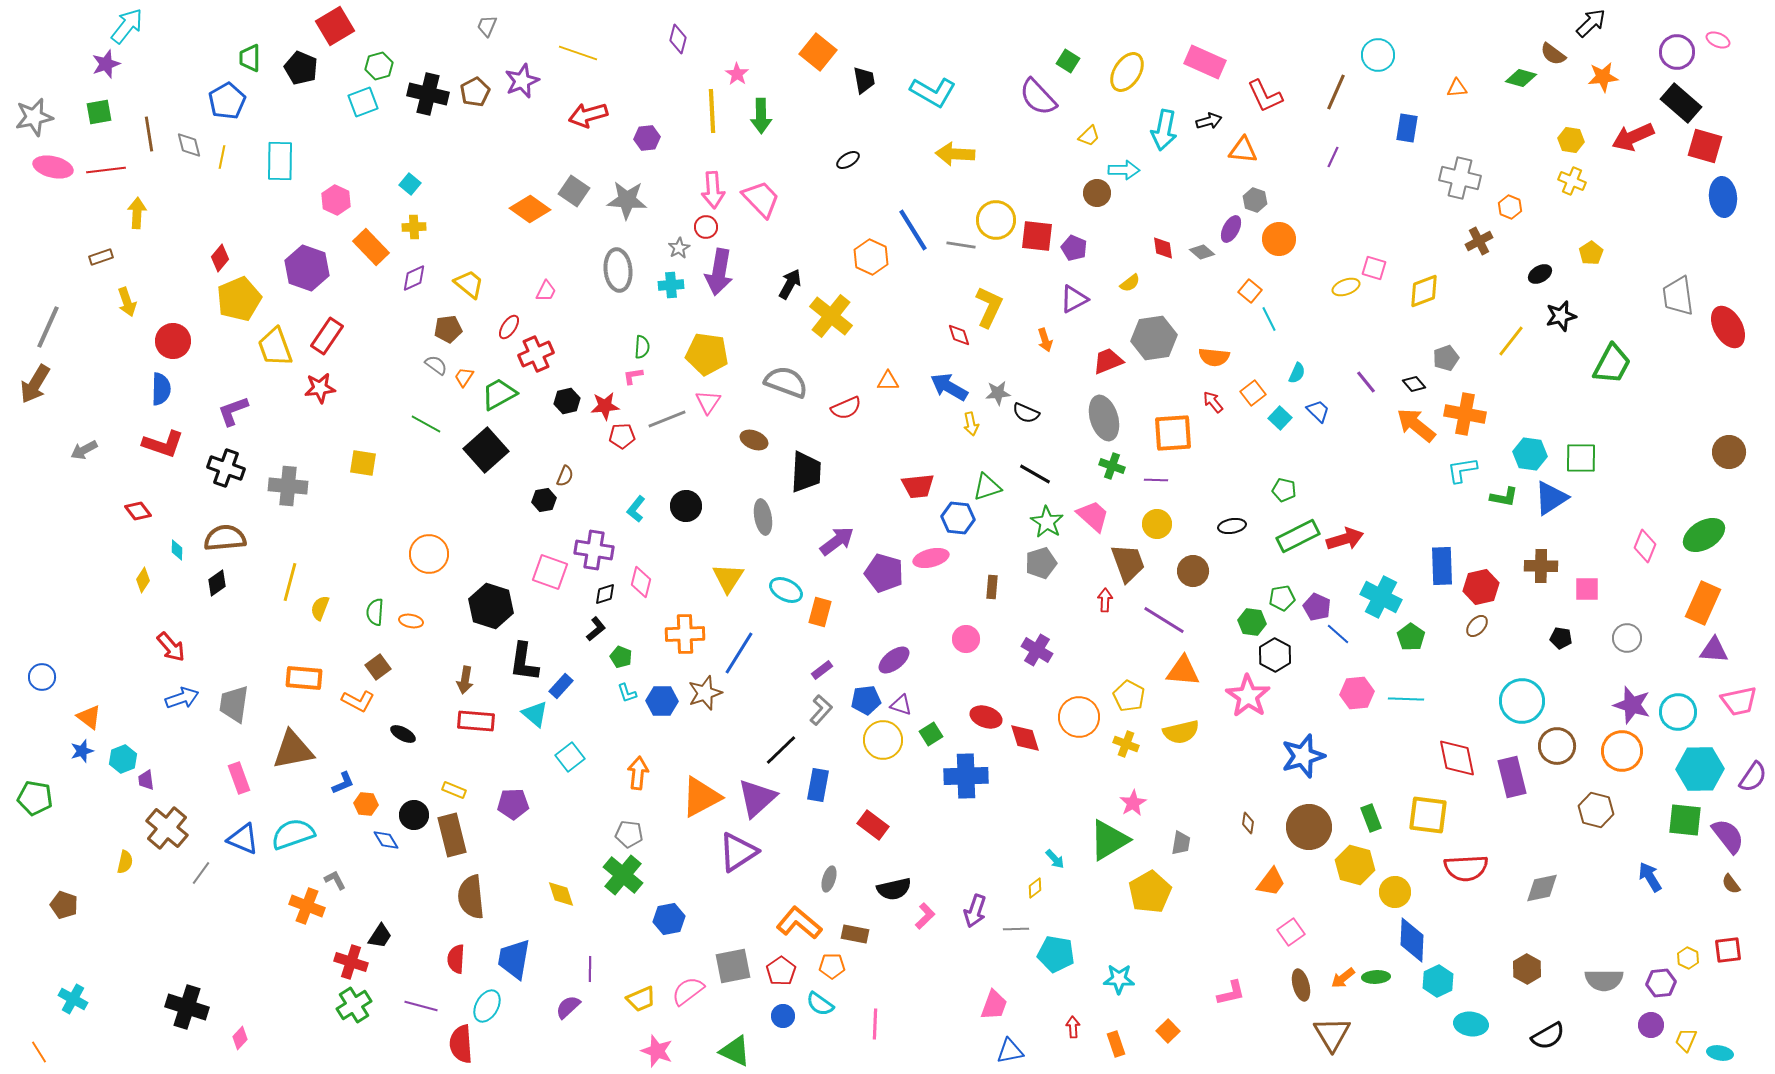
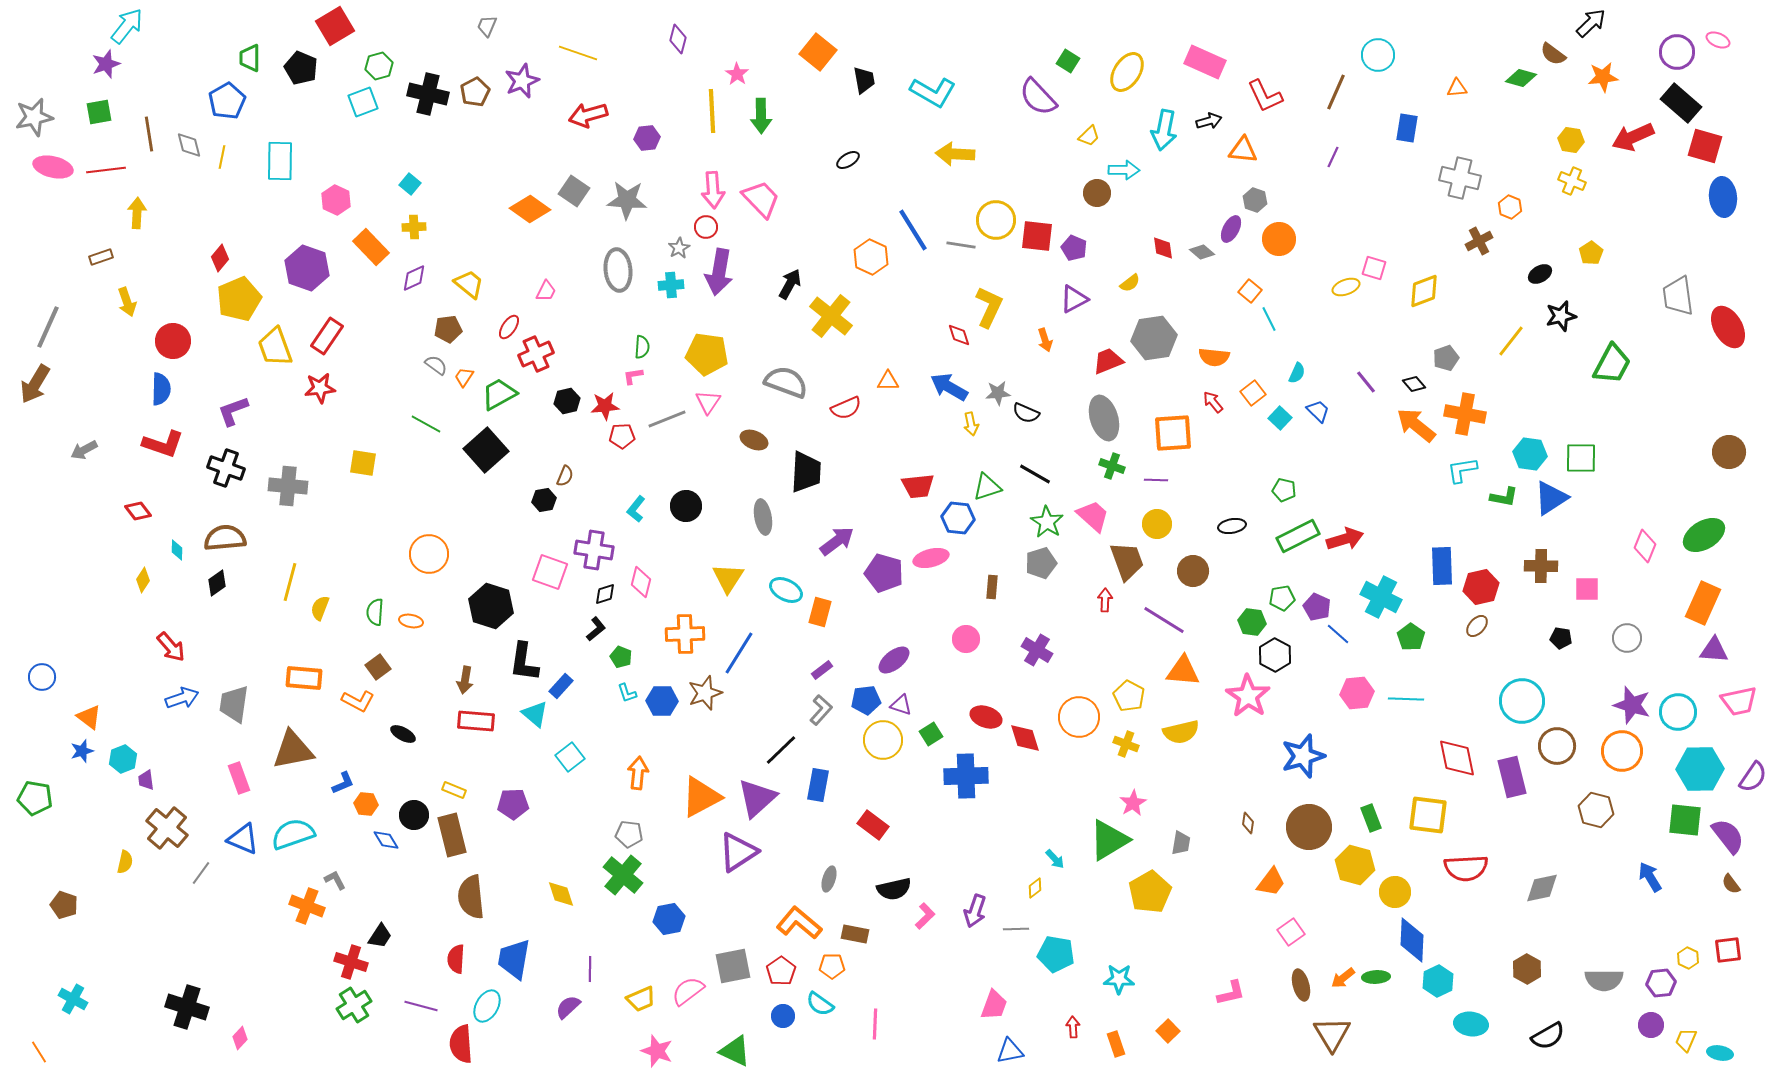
brown trapezoid at (1128, 563): moved 1 px left, 2 px up
